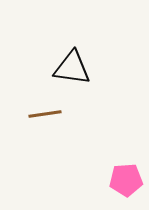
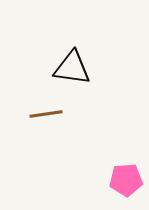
brown line: moved 1 px right
